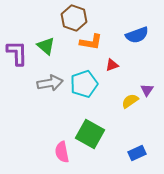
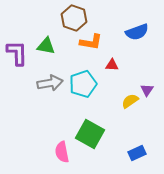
blue semicircle: moved 3 px up
green triangle: rotated 30 degrees counterclockwise
red triangle: rotated 24 degrees clockwise
cyan pentagon: moved 1 px left
